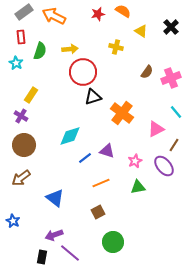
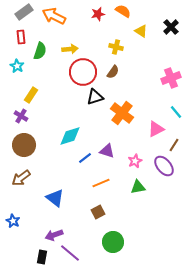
cyan star: moved 1 px right, 3 px down
brown semicircle: moved 34 px left
black triangle: moved 2 px right
